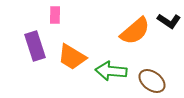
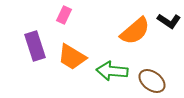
pink rectangle: moved 9 px right; rotated 24 degrees clockwise
green arrow: moved 1 px right
